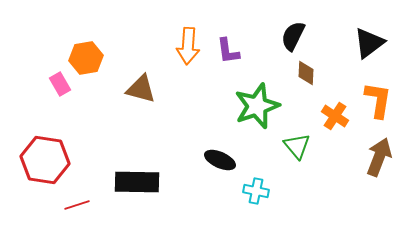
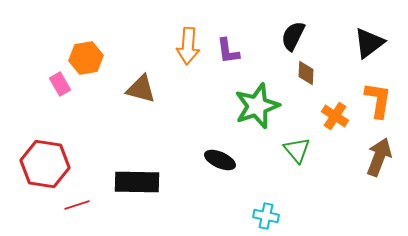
green triangle: moved 4 px down
red hexagon: moved 4 px down
cyan cross: moved 10 px right, 25 px down
